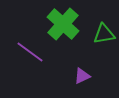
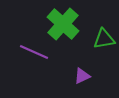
green triangle: moved 5 px down
purple line: moved 4 px right; rotated 12 degrees counterclockwise
